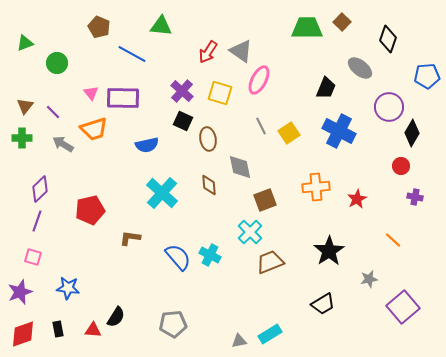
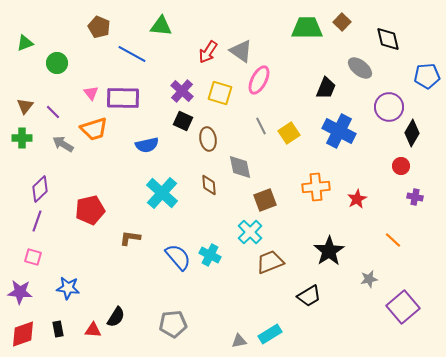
black diamond at (388, 39): rotated 32 degrees counterclockwise
purple star at (20, 292): rotated 25 degrees clockwise
black trapezoid at (323, 304): moved 14 px left, 8 px up
